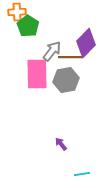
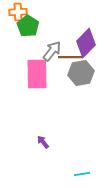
orange cross: moved 1 px right
gray hexagon: moved 15 px right, 7 px up
purple arrow: moved 18 px left, 2 px up
